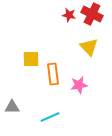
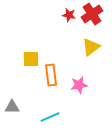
red cross: rotated 30 degrees clockwise
yellow triangle: moved 2 px right; rotated 36 degrees clockwise
orange rectangle: moved 2 px left, 1 px down
